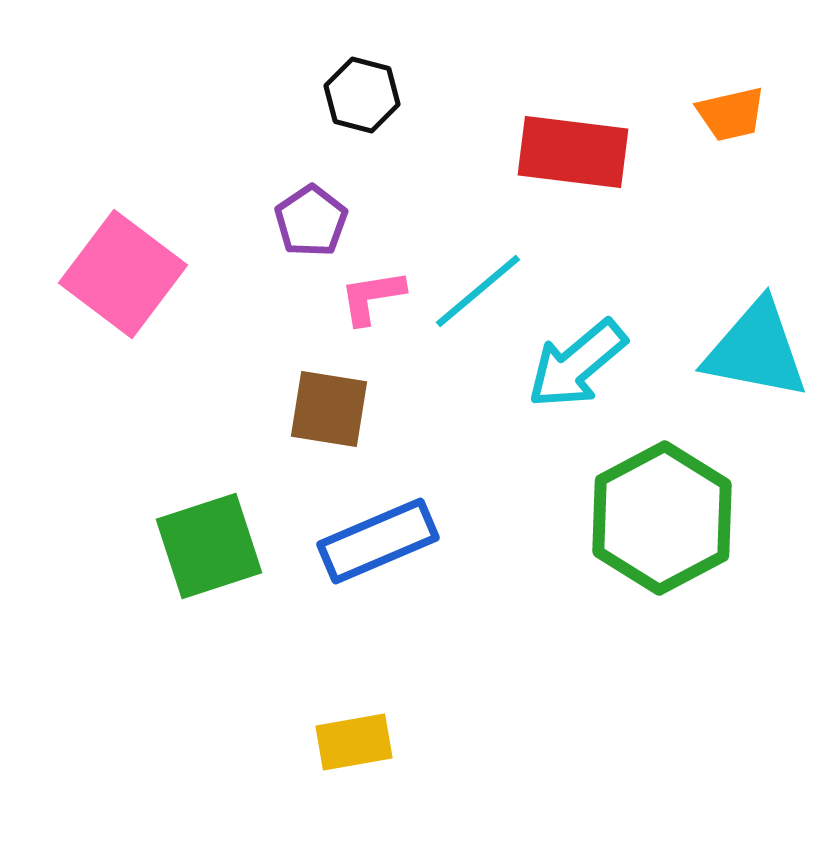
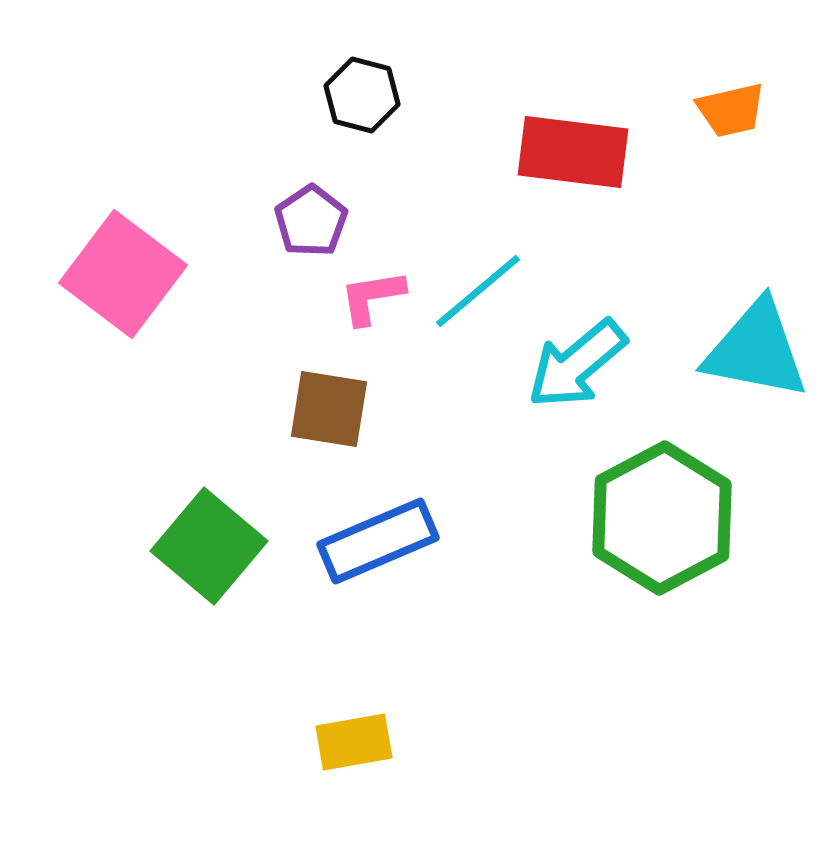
orange trapezoid: moved 4 px up
green square: rotated 32 degrees counterclockwise
